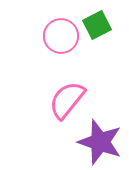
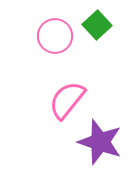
green square: rotated 16 degrees counterclockwise
pink circle: moved 6 px left
